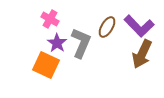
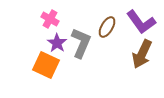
purple L-shape: moved 2 px right, 4 px up; rotated 8 degrees clockwise
